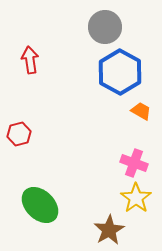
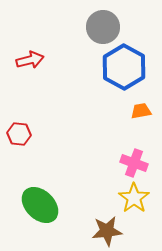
gray circle: moved 2 px left
red arrow: rotated 84 degrees clockwise
blue hexagon: moved 4 px right, 5 px up
orange trapezoid: rotated 40 degrees counterclockwise
red hexagon: rotated 20 degrees clockwise
yellow star: moved 2 px left
brown star: moved 2 px left, 1 px down; rotated 24 degrees clockwise
